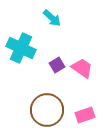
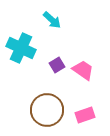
cyan arrow: moved 2 px down
pink trapezoid: moved 1 px right, 2 px down
